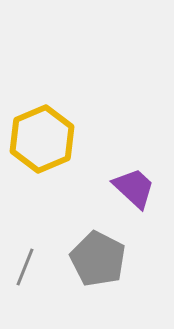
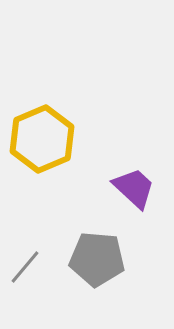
gray pentagon: moved 1 px left; rotated 22 degrees counterclockwise
gray line: rotated 18 degrees clockwise
